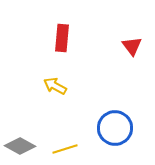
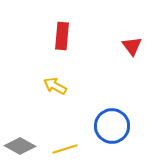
red rectangle: moved 2 px up
blue circle: moved 3 px left, 2 px up
